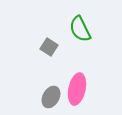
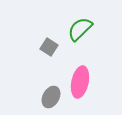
green semicircle: rotated 72 degrees clockwise
pink ellipse: moved 3 px right, 7 px up
